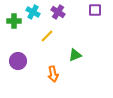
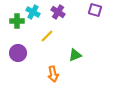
purple square: rotated 16 degrees clockwise
green cross: moved 3 px right
purple circle: moved 8 px up
